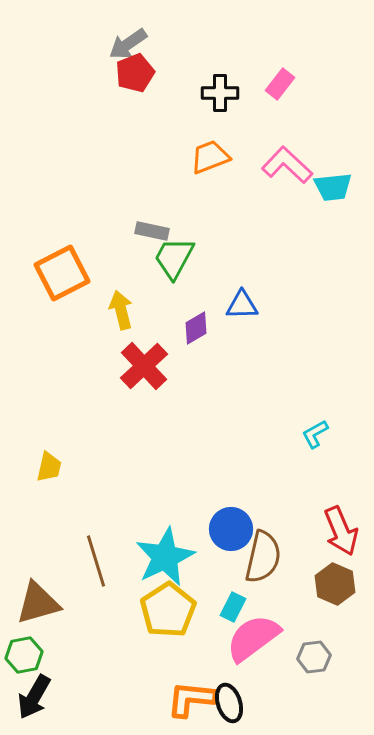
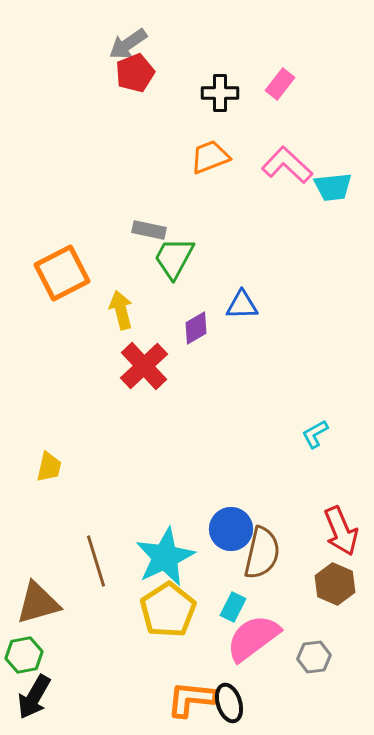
gray rectangle: moved 3 px left, 1 px up
brown semicircle: moved 1 px left, 4 px up
